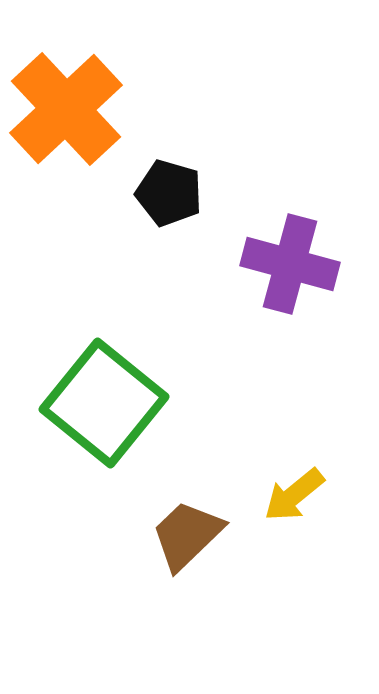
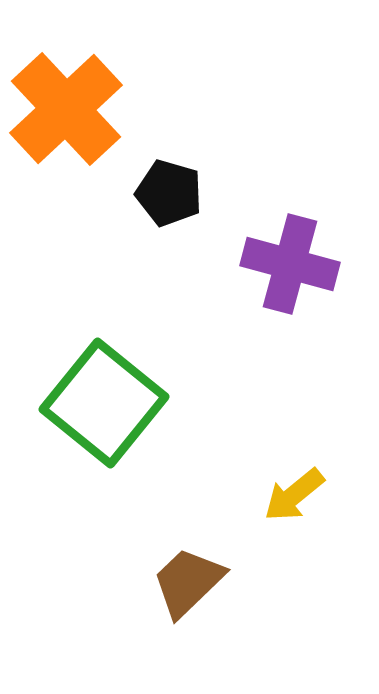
brown trapezoid: moved 1 px right, 47 px down
